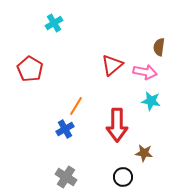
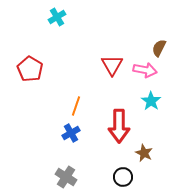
cyan cross: moved 3 px right, 6 px up
brown semicircle: moved 1 px down; rotated 18 degrees clockwise
red triangle: rotated 20 degrees counterclockwise
pink arrow: moved 2 px up
cyan star: rotated 24 degrees clockwise
orange line: rotated 12 degrees counterclockwise
red arrow: moved 2 px right, 1 px down
blue cross: moved 6 px right, 4 px down
brown star: rotated 18 degrees clockwise
